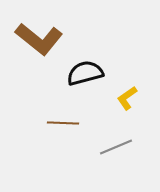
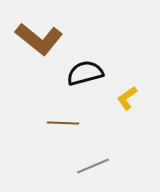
gray line: moved 23 px left, 19 px down
